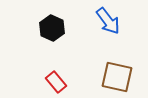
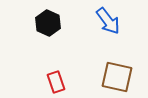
black hexagon: moved 4 px left, 5 px up
red rectangle: rotated 20 degrees clockwise
